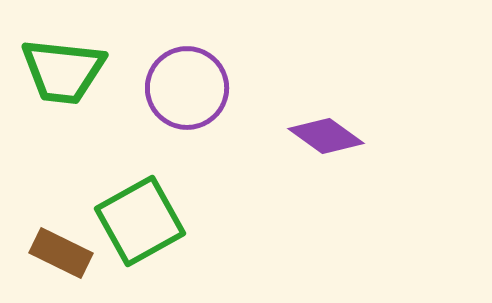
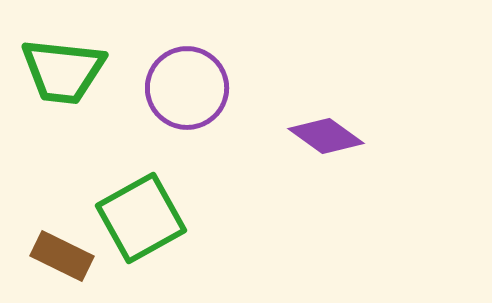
green square: moved 1 px right, 3 px up
brown rectangle: moved 1 px right, 3 px down
